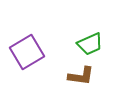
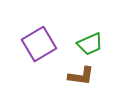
purple square: moved 12 px right, 8 px up
